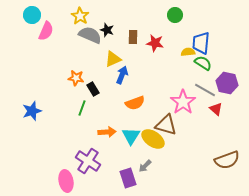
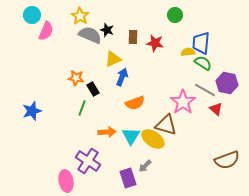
blue arrow: moved 2 px down
